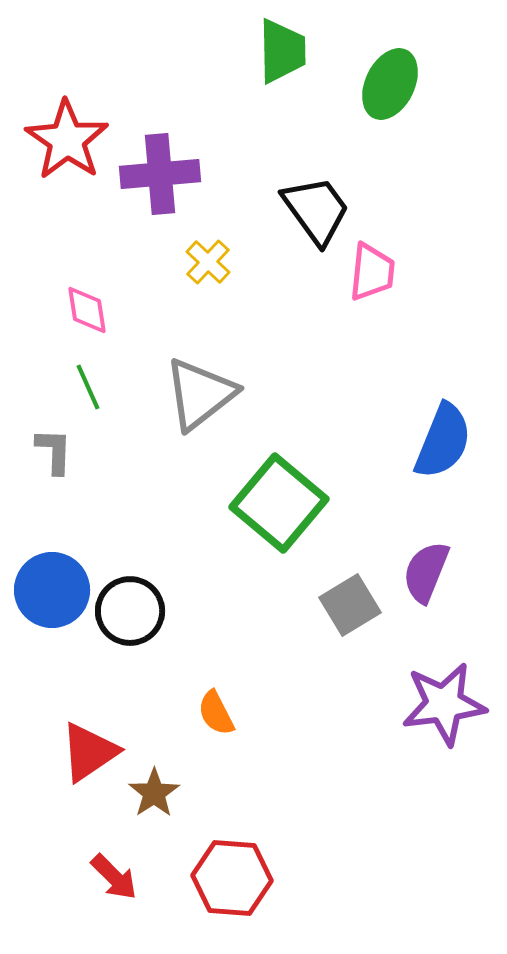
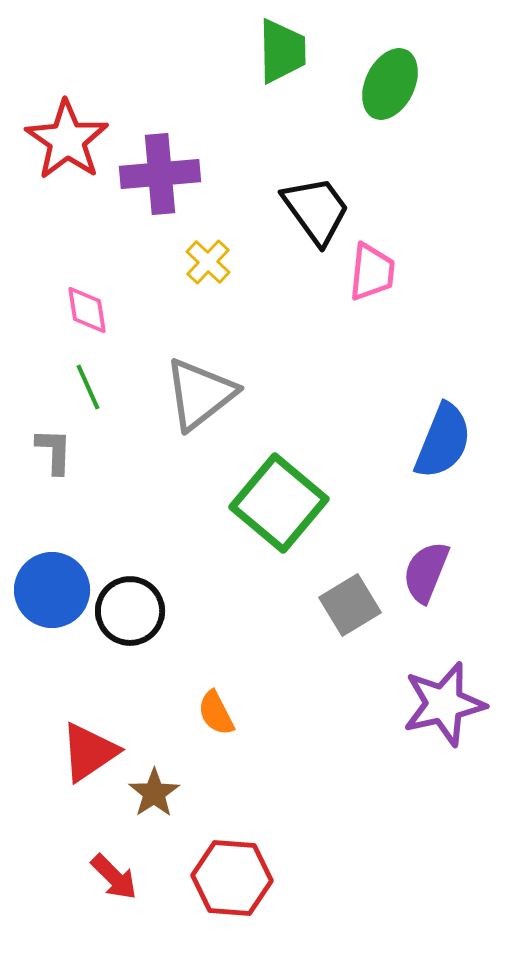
purple star: rotated 6 degrees counterclockwise
